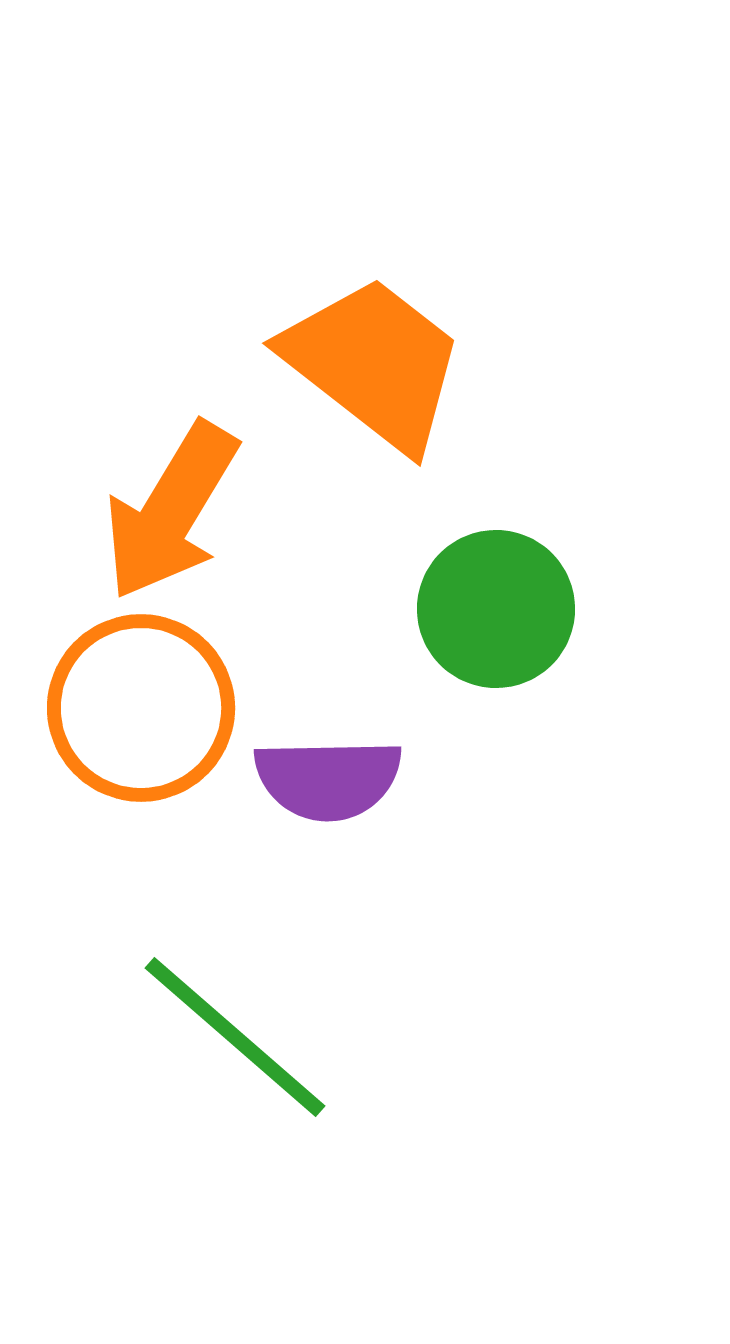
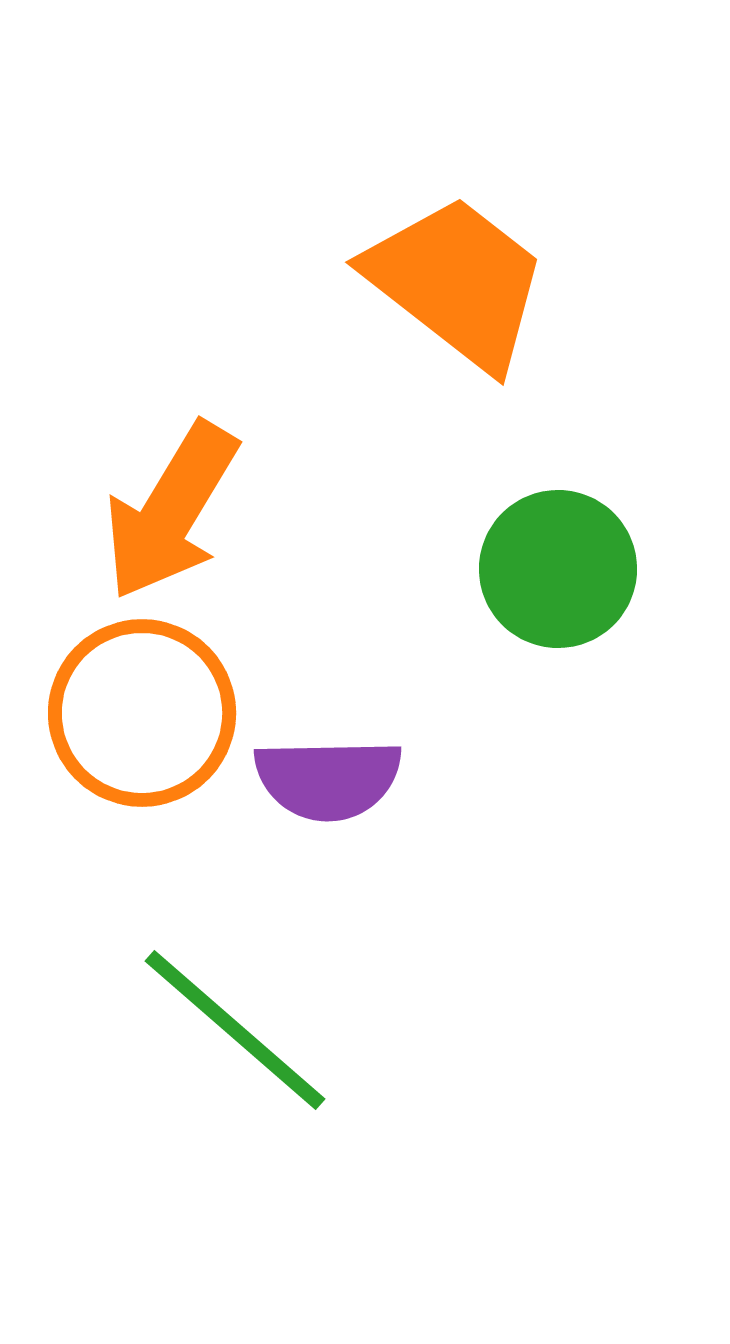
orange trapezoid: moved 83 px right, 81 px up
green circle: moved 62 px right, 40 px up
orange circle: moved 1 px right, 5 px down
green line: moved 7 px up
